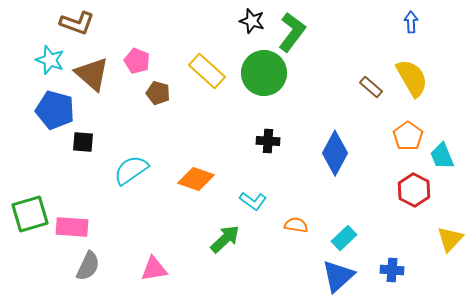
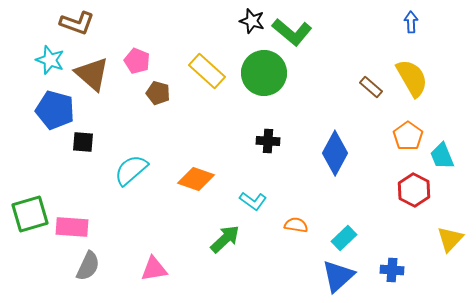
green L-shape: rotated 93 degrees clockwise
cyan semicircle: rotated 6 degrees counterclockwise
